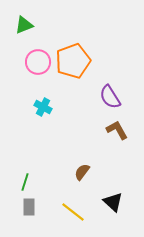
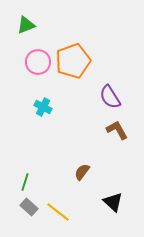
green triangle: moved 2 px right
gray rectangle: rotated 48 degrees counterclockwise
yellow line: moved 15 px left
